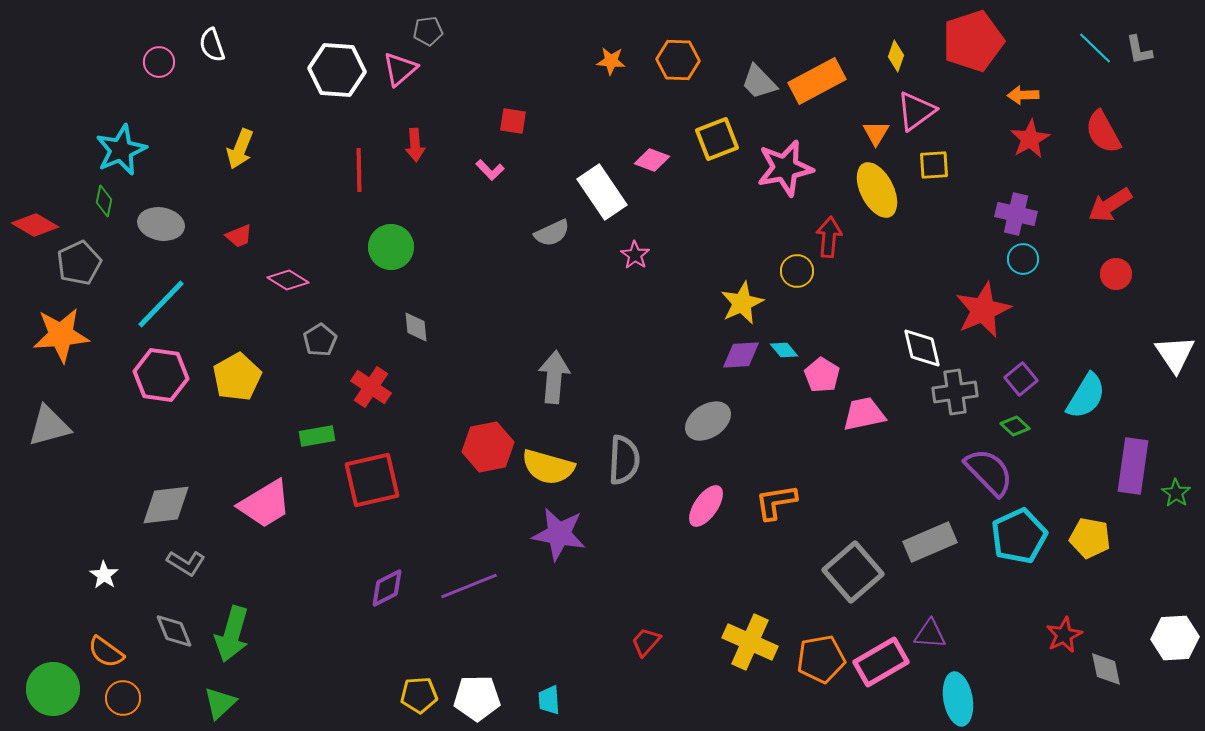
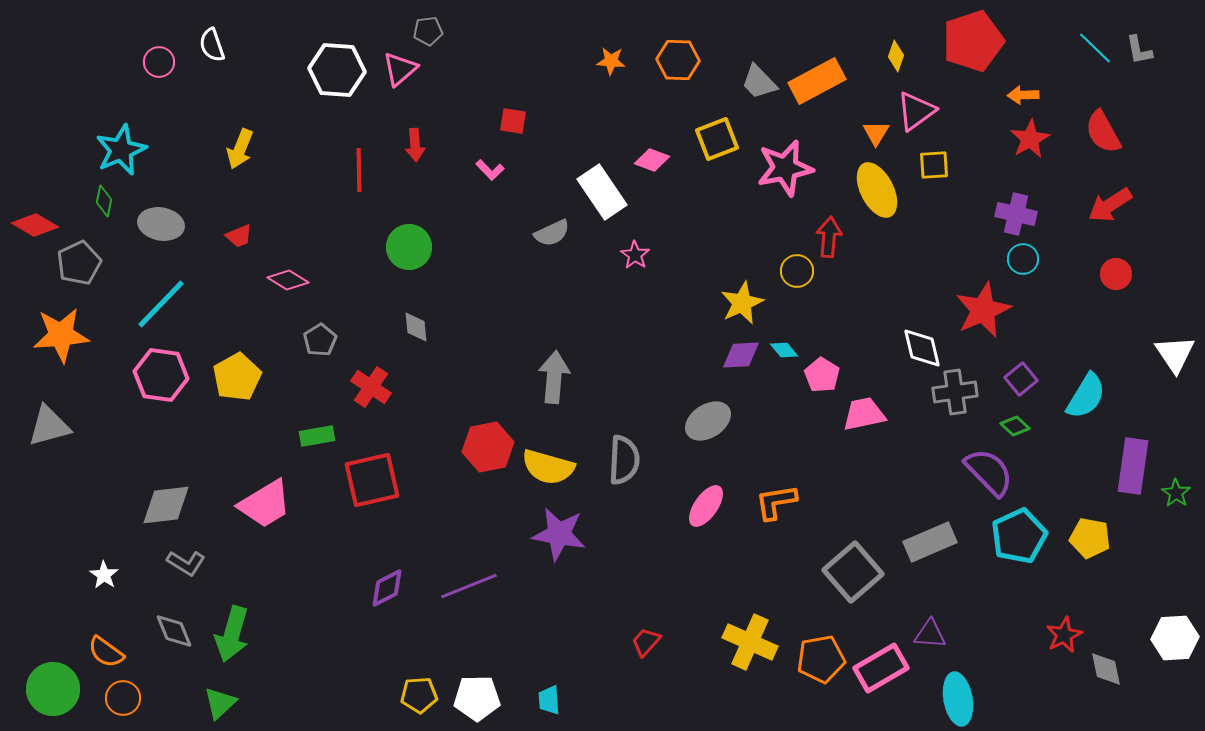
green circle at (391, 247): moved 18 px right
pink rectangle at (881, 662): moved 6 px down
